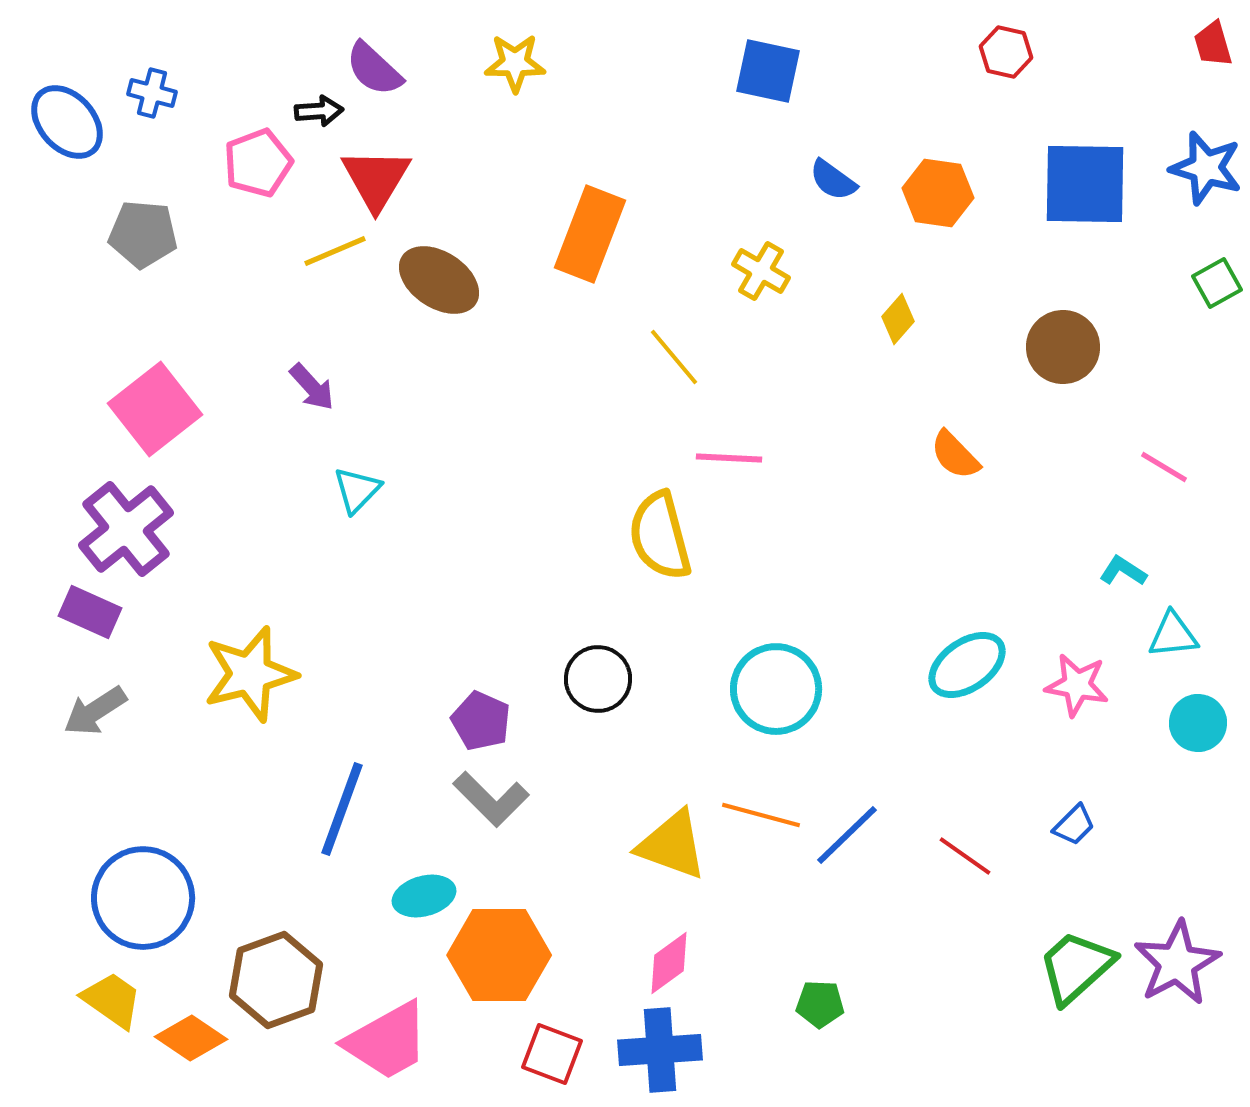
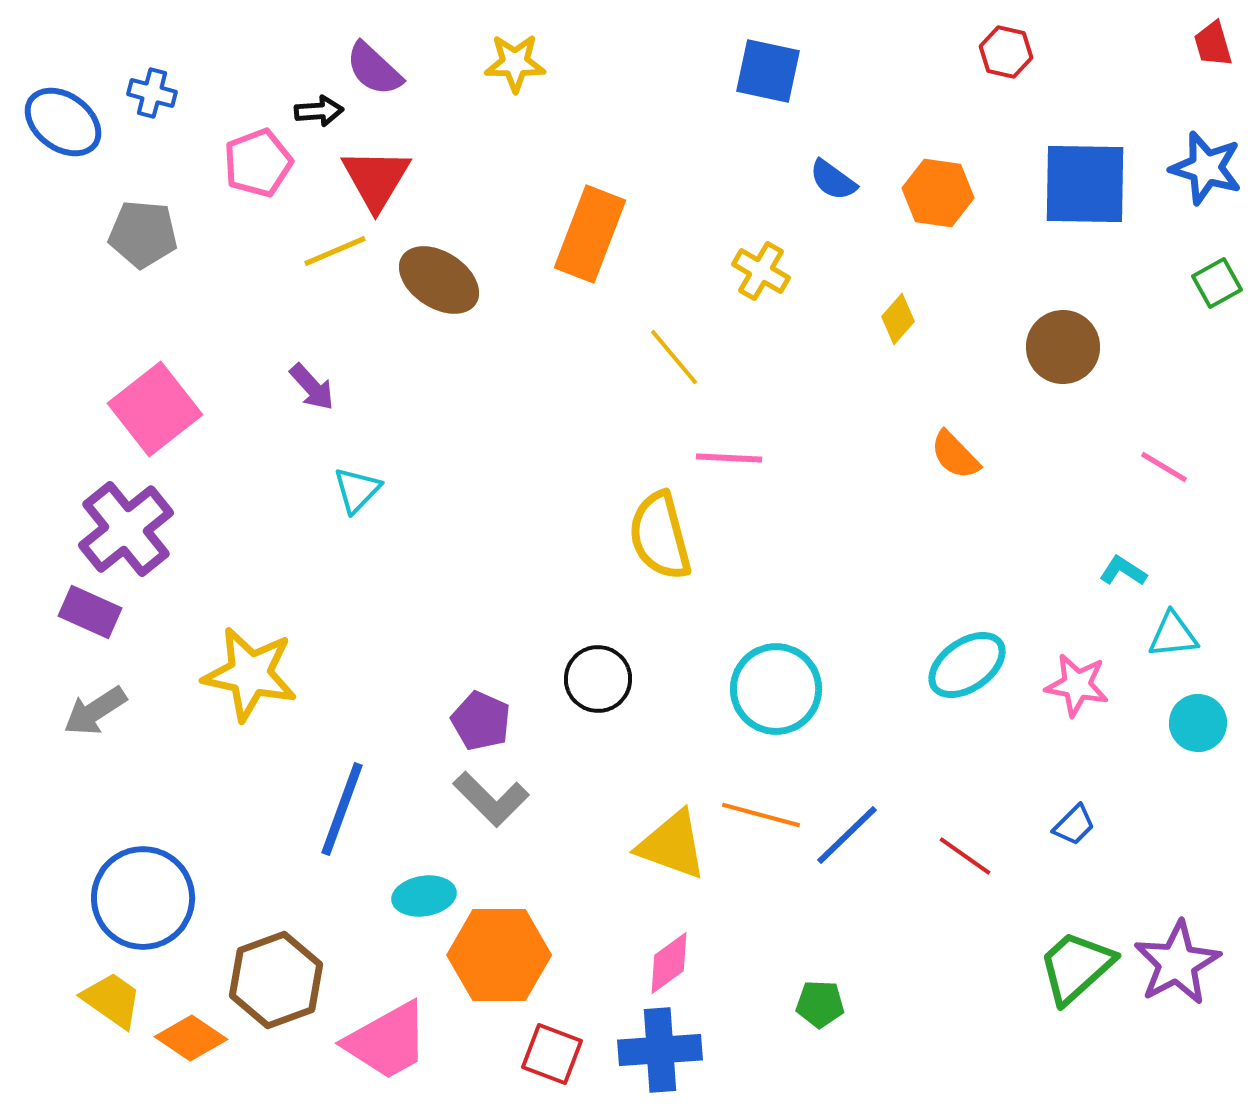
blue ellipse at (67, 122): moved 4 px left; rotated 12 degrees counterclockwise
yellow star at (250, 674): rotated 26 degrees clockwise
cyan ellipse at (424, 896): rotated 6 degrees clockwise
